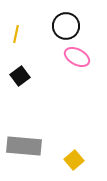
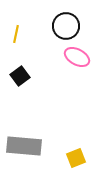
yellow square: moved 2 px right, 2 px up; rotated 18 degrees clockwise
